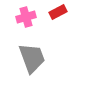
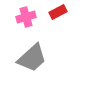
gray trapezoid: rotated 68 degrees clockwise
